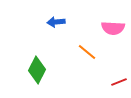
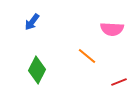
blue arrow: moved 24 px left; rotated 48 degrees counterclockwise
pink semicircle: moved 1 px left, 1 px down
orange line: moved 4 px down
